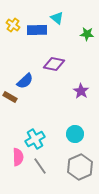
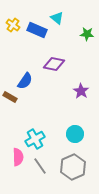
blue rectangle: rotated 24 degrees clockwise
blue semicircle: rotated 12 degrees counterclockwise
gray hexagon: moved 7 px left
